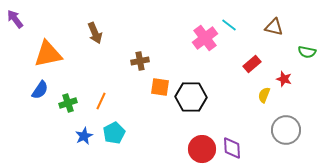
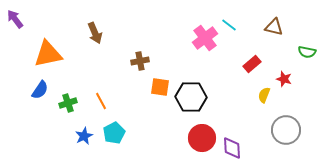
orange line: rotated 54 degrees counterclockwise
red circle: moved 11 px up
